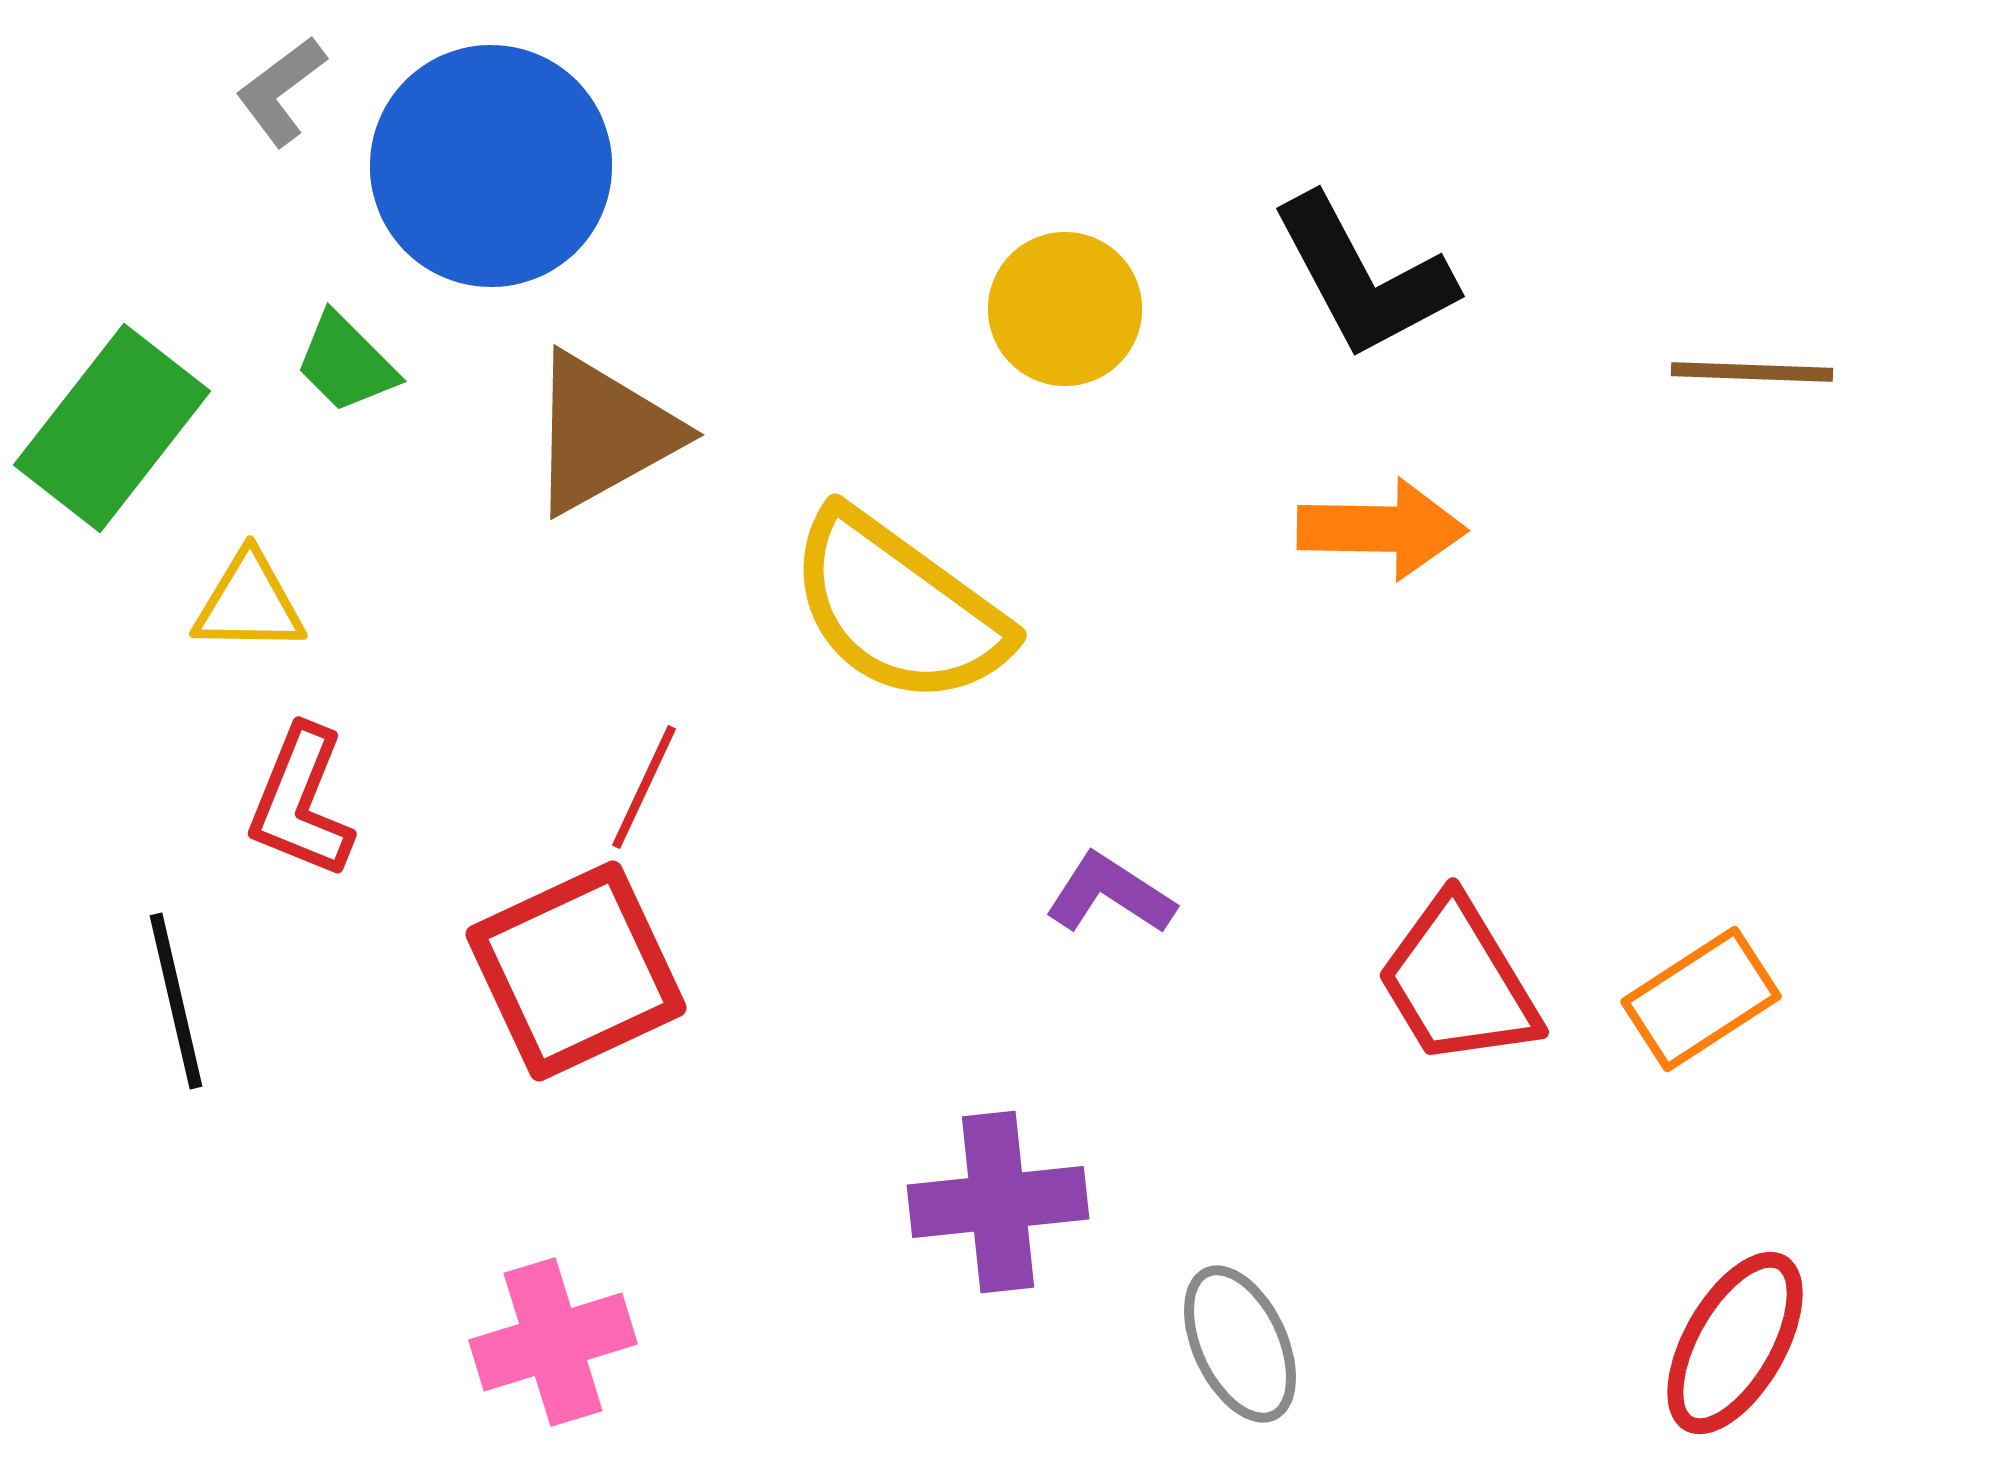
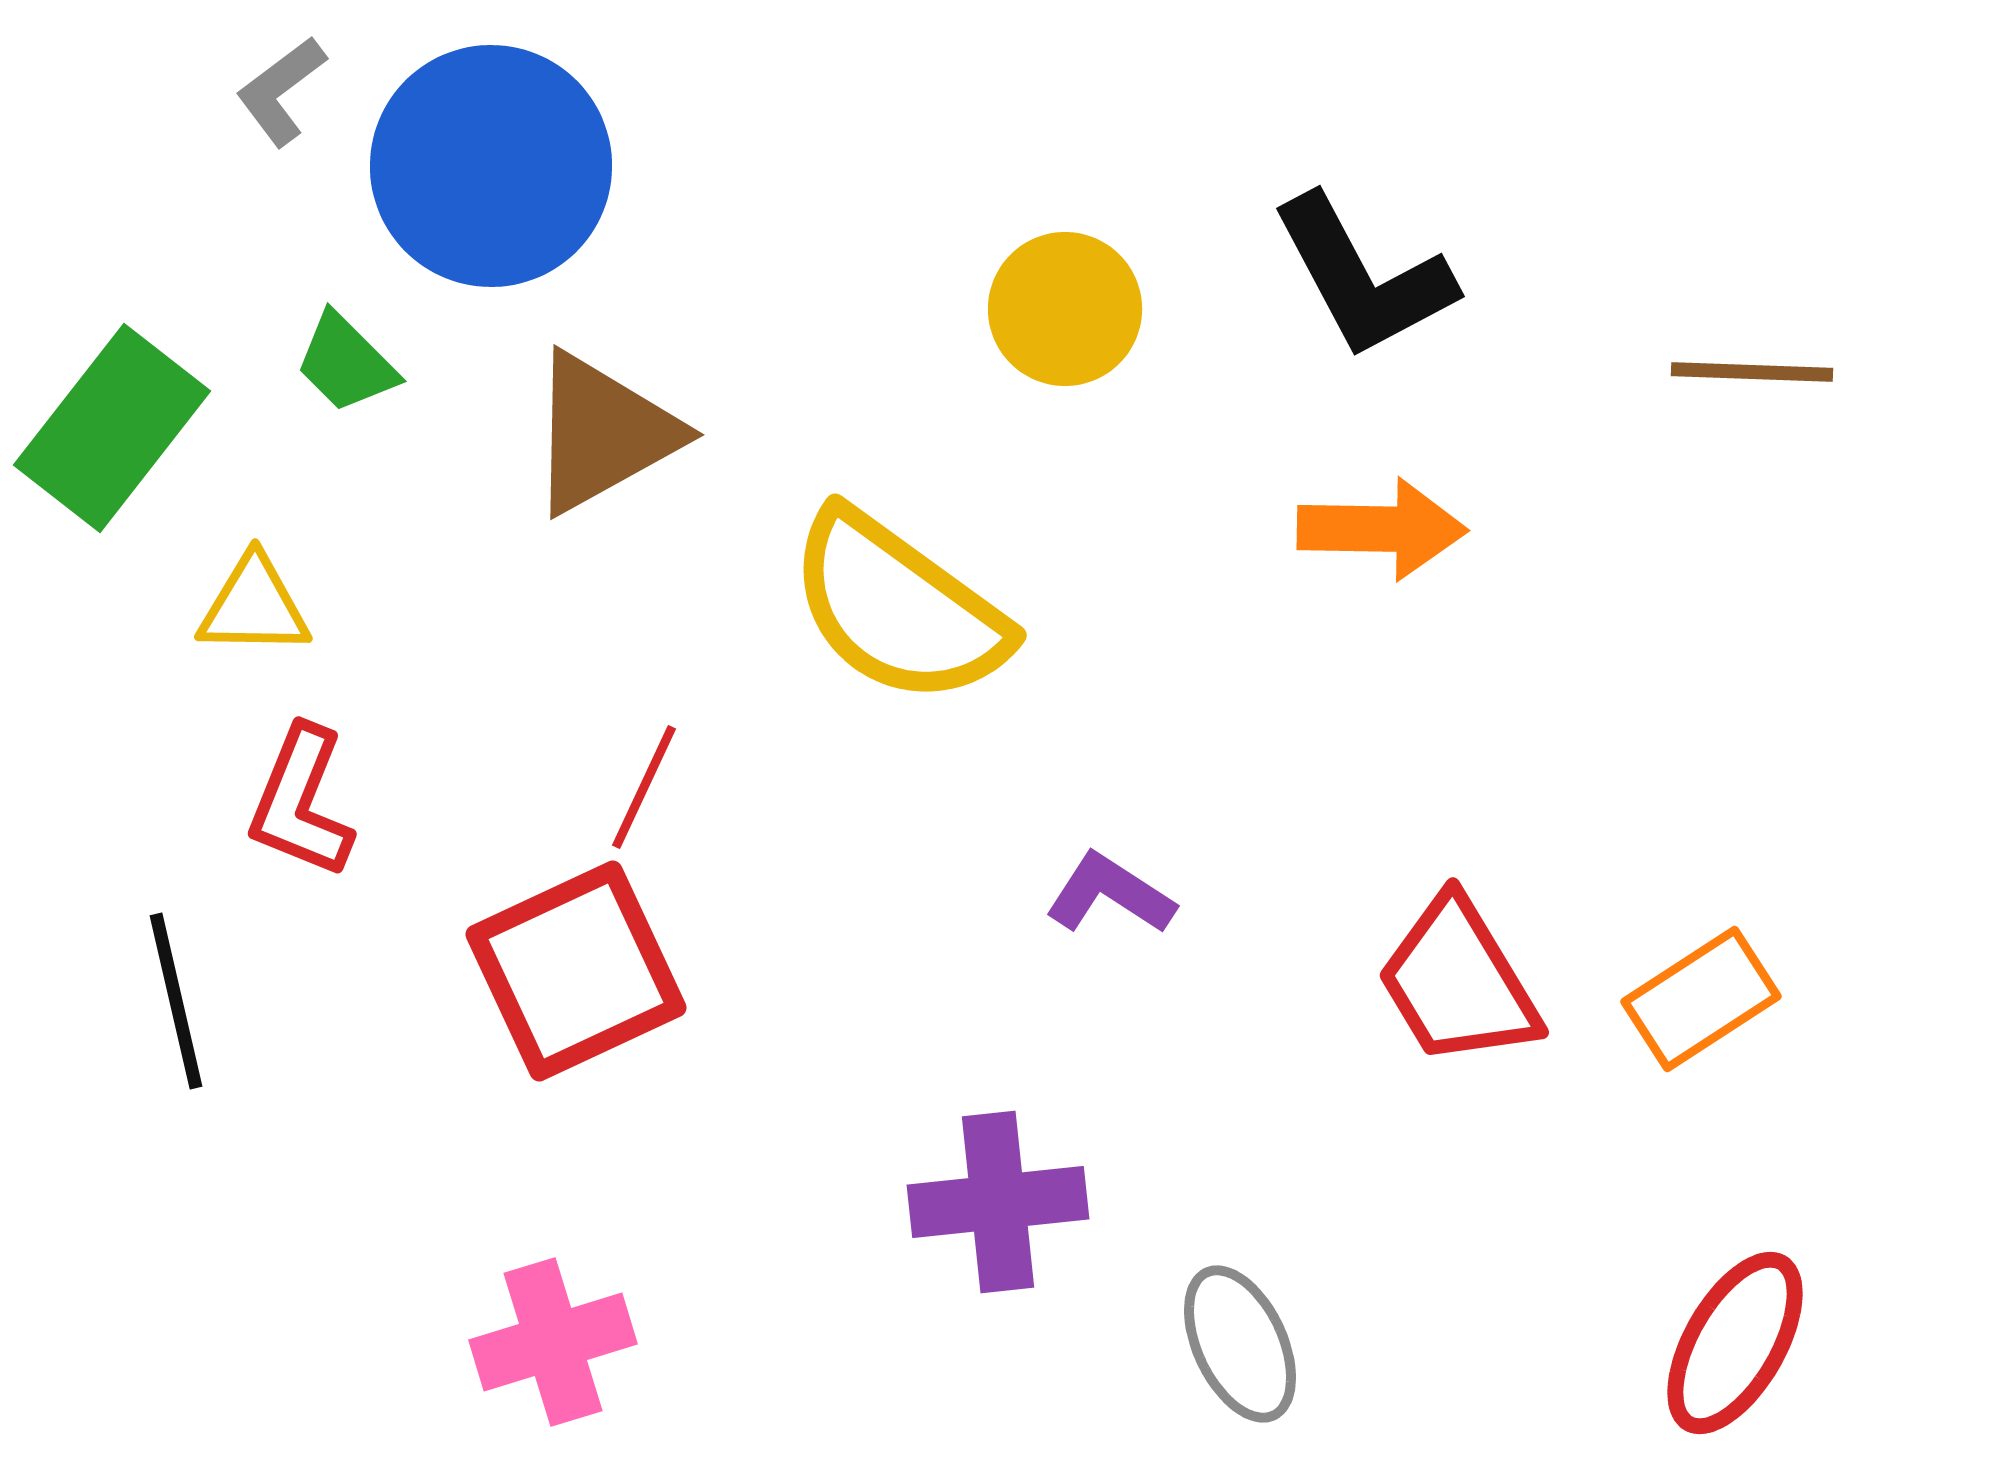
yellow triangle: moved 5 px right, 3 px down
